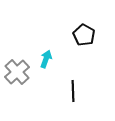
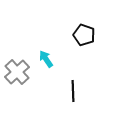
black pentagon: rotated 10 degrees counterclockwise
cyan arrow: rotated 54 degrees counterclockwise
